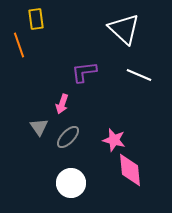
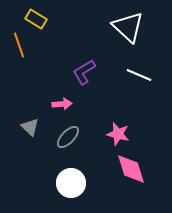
yellow rectangle: rotated 50 degrees counterclockwise
white triangle: moved 4 px right, 2 px up
purple L-shape: rotated 24 degrees counterclockwise
pink arrow: rotated 114 degrees counterclockwise
gray triangle: moved 9 px left; rotated 12 degrees counterclockwise
pink star: moved 4 px right, 6 px up
pink diamond: moved 1 px right, 1 px up; rotated 12 degrees counterclockwise
